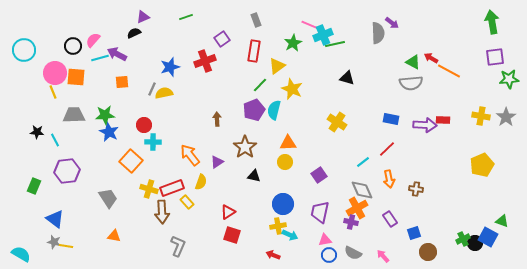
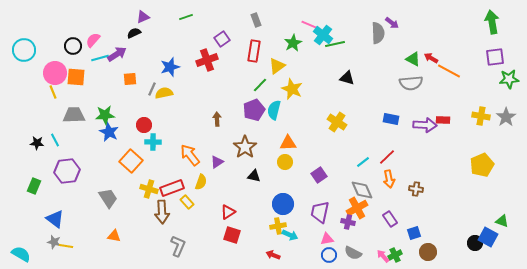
cyan cross at (323, 35): rotated 30 degrees counterclockwise
purple arrow at (117, 54): rotated 120 degrees clockwise
red cross at (205, 61): moved 2 px right, 1 px up
green triangle at (413, 62): moved 3 px up
orange square at (122, 82): moved 8 px right, 3 px up
black star at (37, 132): moved 11 px down
red line at (387, 149): moved 8 px down
purple cross at (351, 222): moved 3 px left
green cross at (463, 239): moved 68 px left, 16 px down
pink triangle at (325, 240): moved 2 px right, 1 px up
